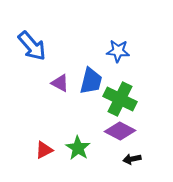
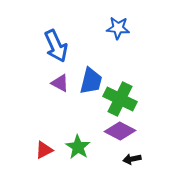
blue arrow: moved 24 px right; rotated 16 degrees clockwise
blue star: moved 23 px up
green star: moved 1 px up
